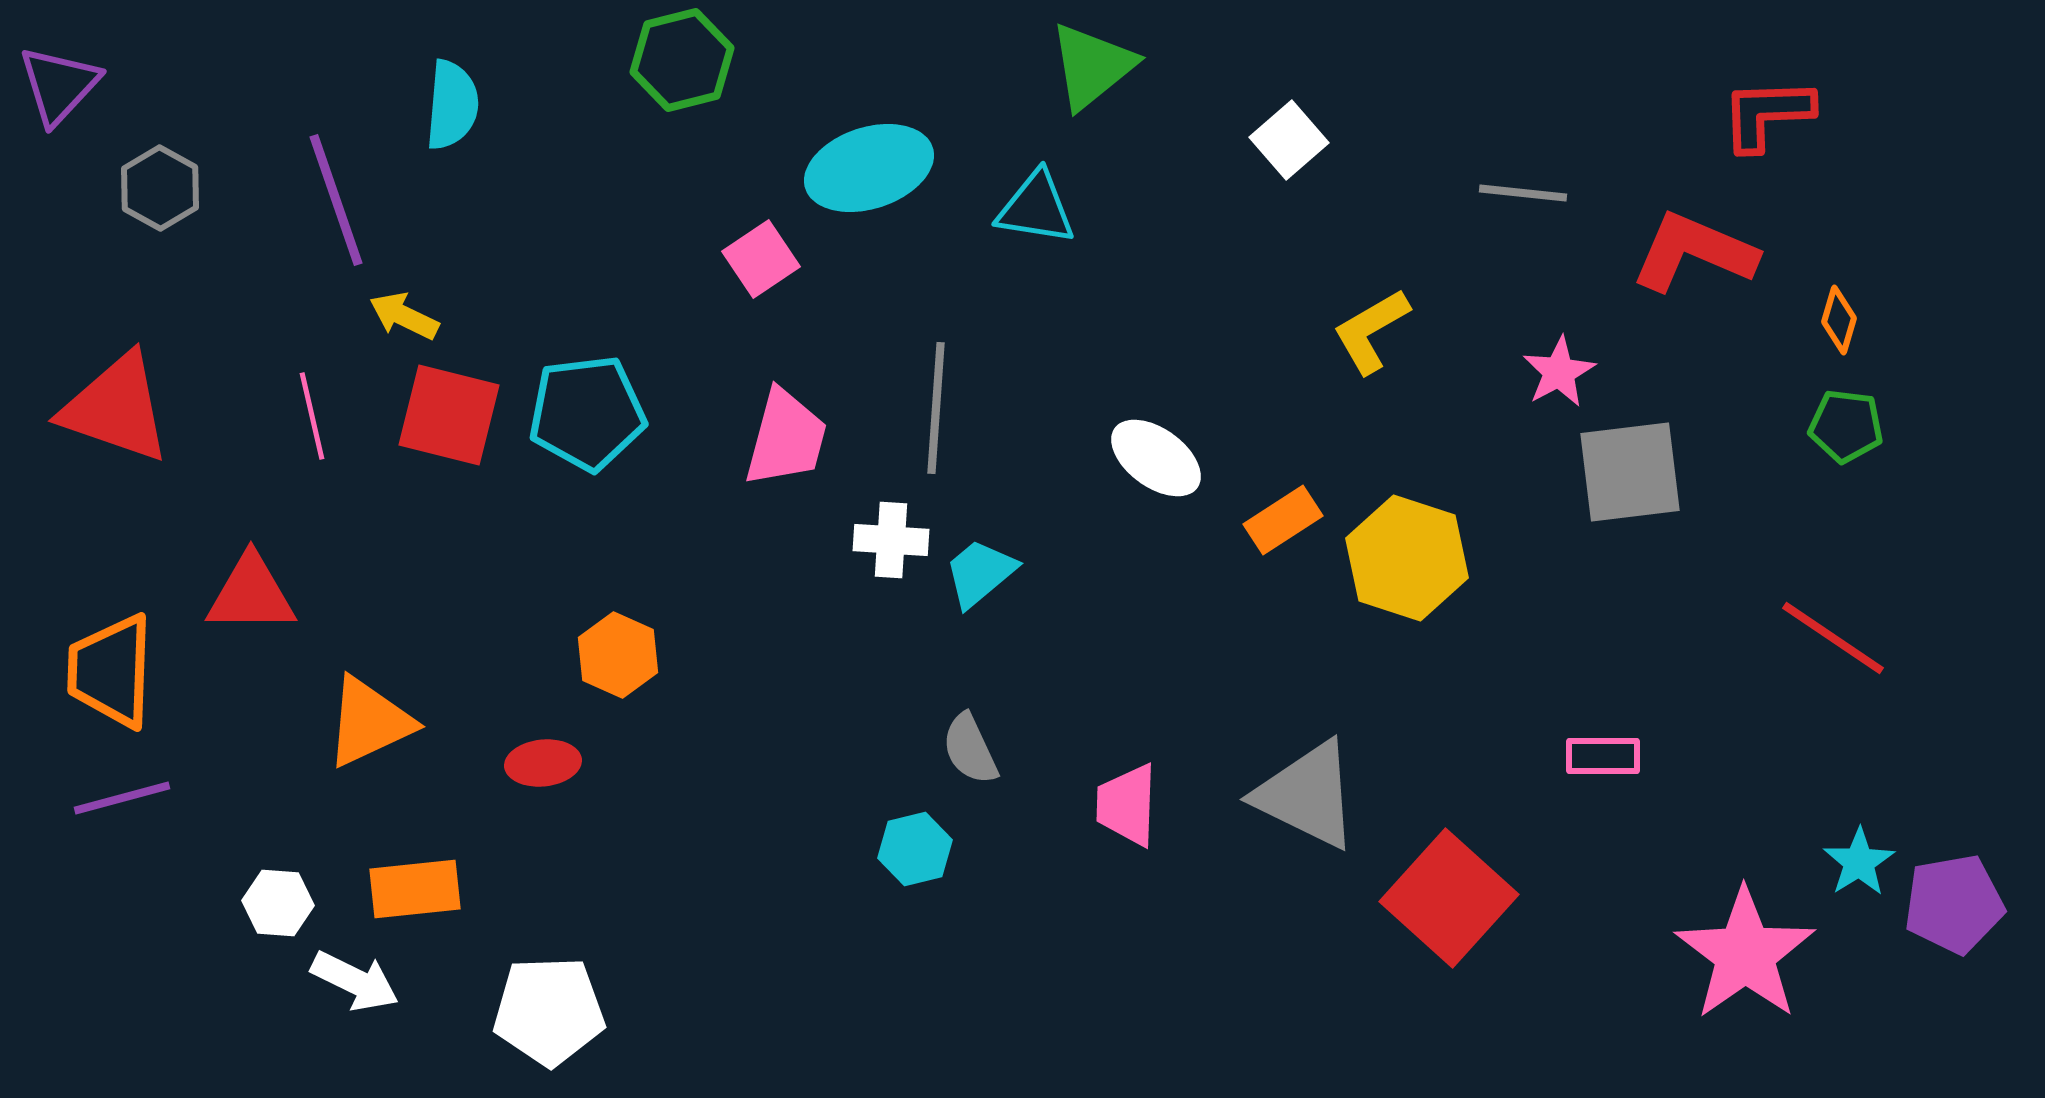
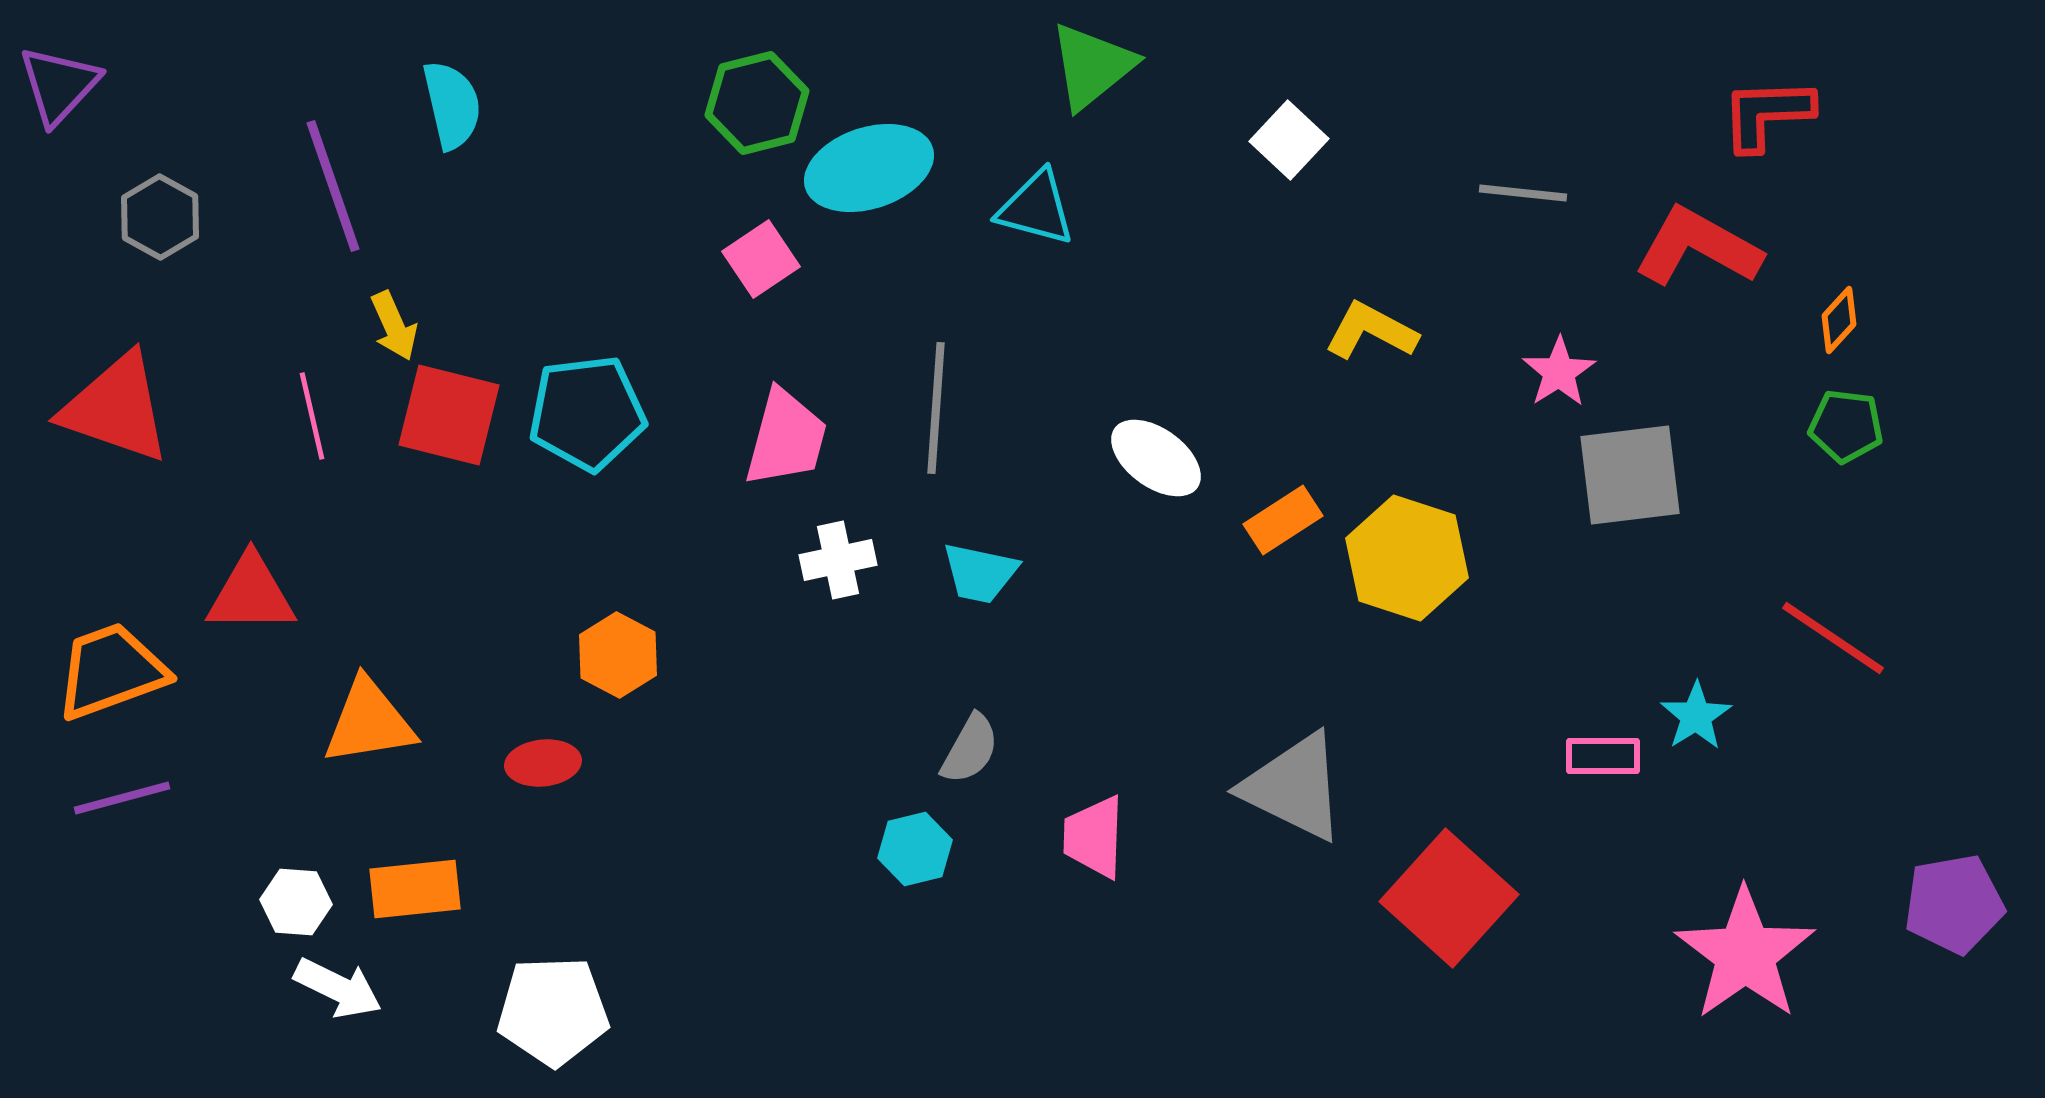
green hexagon at (682, 60): moved 75 px right, 43 px down
cyan semicircle at (452, 105): rotated 18 degrees counterclockwise
white square at (1289, 140): rotated 6 degrees counterclockwise
gray hexagon at (160, 188): moved 29 px down
purple line at (336, 200): moved 3 px left, 14 px up
cyan triangle at (1036, 208): rotated 6 degrees clockwise
red L-shape at (1694, 252): moved 4 px right, 5 px up; rotated 6 degrees clockwise
yellow arrow at (404, 316): moved 10 px left, 10 px down; rotated 140 degrees counterclockwise
orange diamond at (1839, 320): rotated 26 degrees clockwise
yellow L-shape at (1371, 331): rotated 58 degrees clockwise
pink star at (1559, 372): rotated 4 degrees counterclockwise
gray square at (1630, 472): moved 3 px down
white cross at (891, 540): moved 53 px left, 20 px down; rotated 16 degrees counterclockwise
cyan trapezoid at (980, 573): rotated 128 degrees counterclockwise
orange hexagon at (618, 655): rotated 4 degrees clockwise
orange trapezoid at (111, 671): rotated 68 degrees clockwise
orange triangle at (369, 722): rotated 16 degrees clockwise
gray semicircle at (970, 749): rotated 126 degrees counterclockwise
gray triangle at (1307, 795): moved 13 px left, 8 px up
pink trapezoid at (1127, 805): moved 33 px left, 32 px down
cyan star at (1859, 862): moved 163 px left, 146 px up
white hexagon at (278, 903): moved 18 px right, 1 px up
white arrow at (355, 981): moved 17 px left, 7 px down
white pentagon at (549, 1011): moved 4 px right
